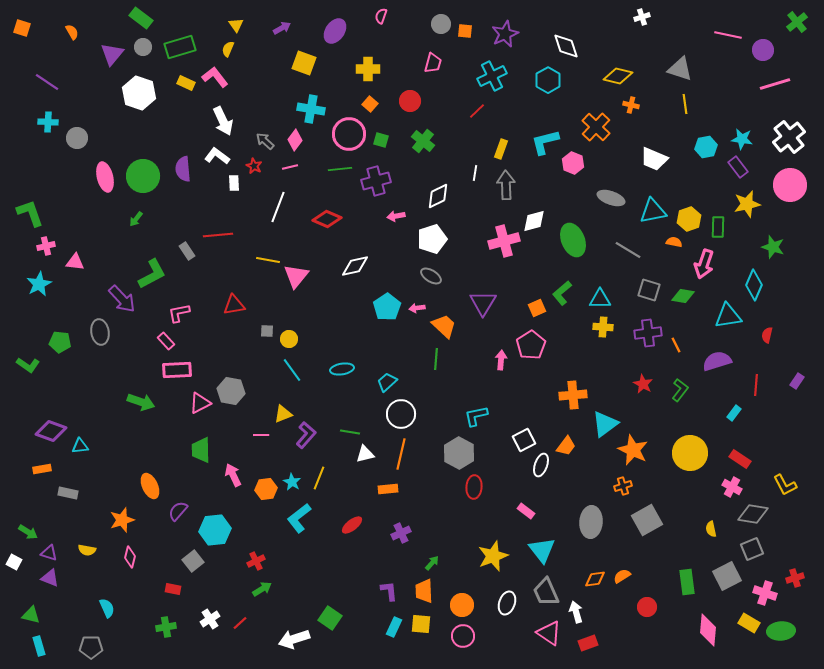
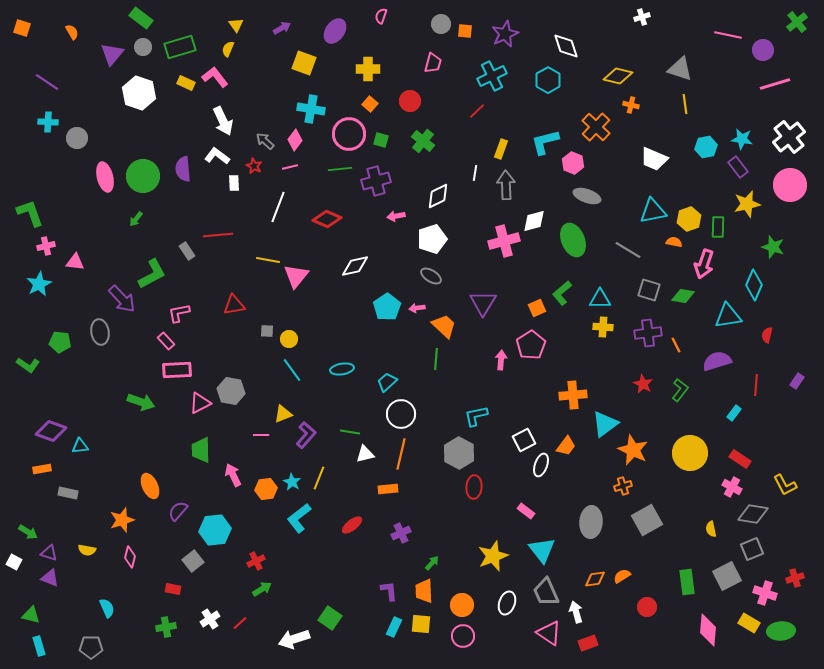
gray ellipse at (611, 198): moved 24 px left, 2 px up
